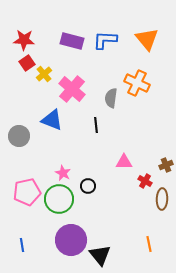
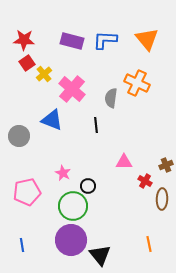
green circle: moved 14 px right, 7 px down
